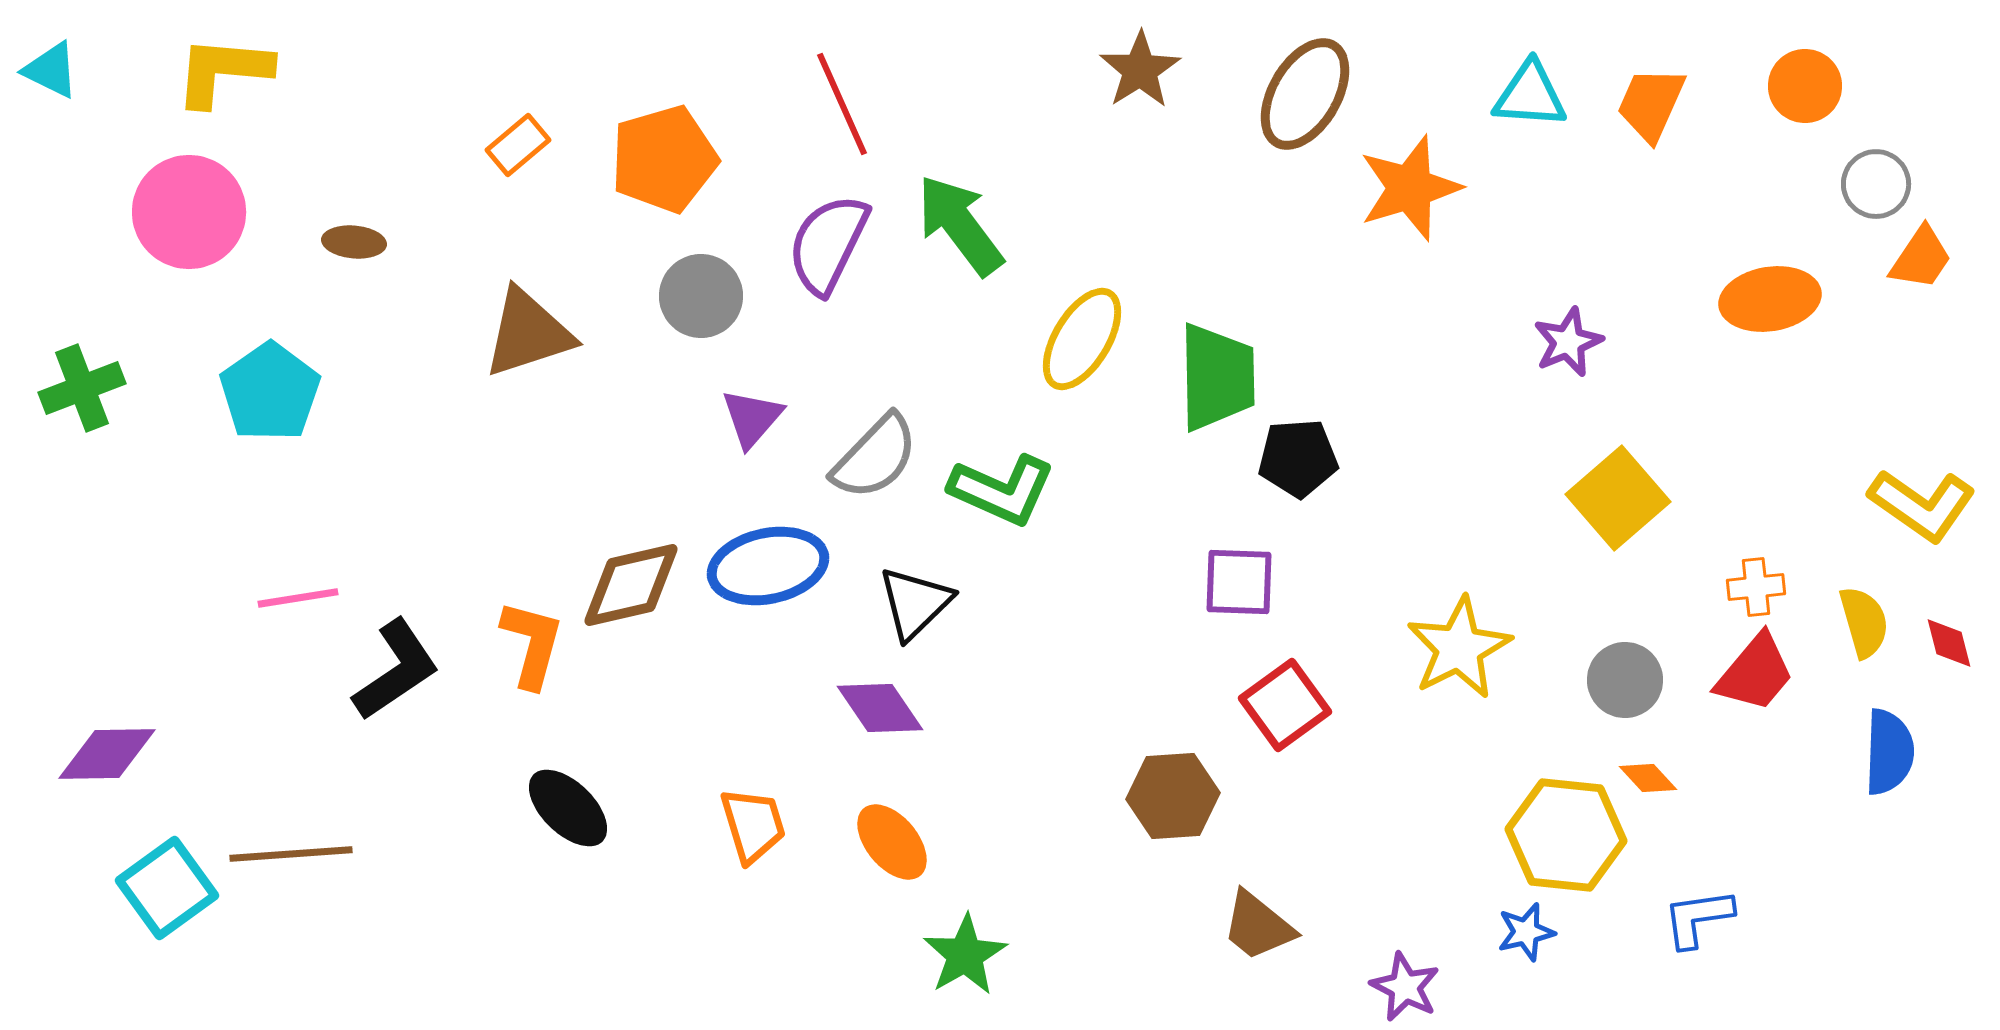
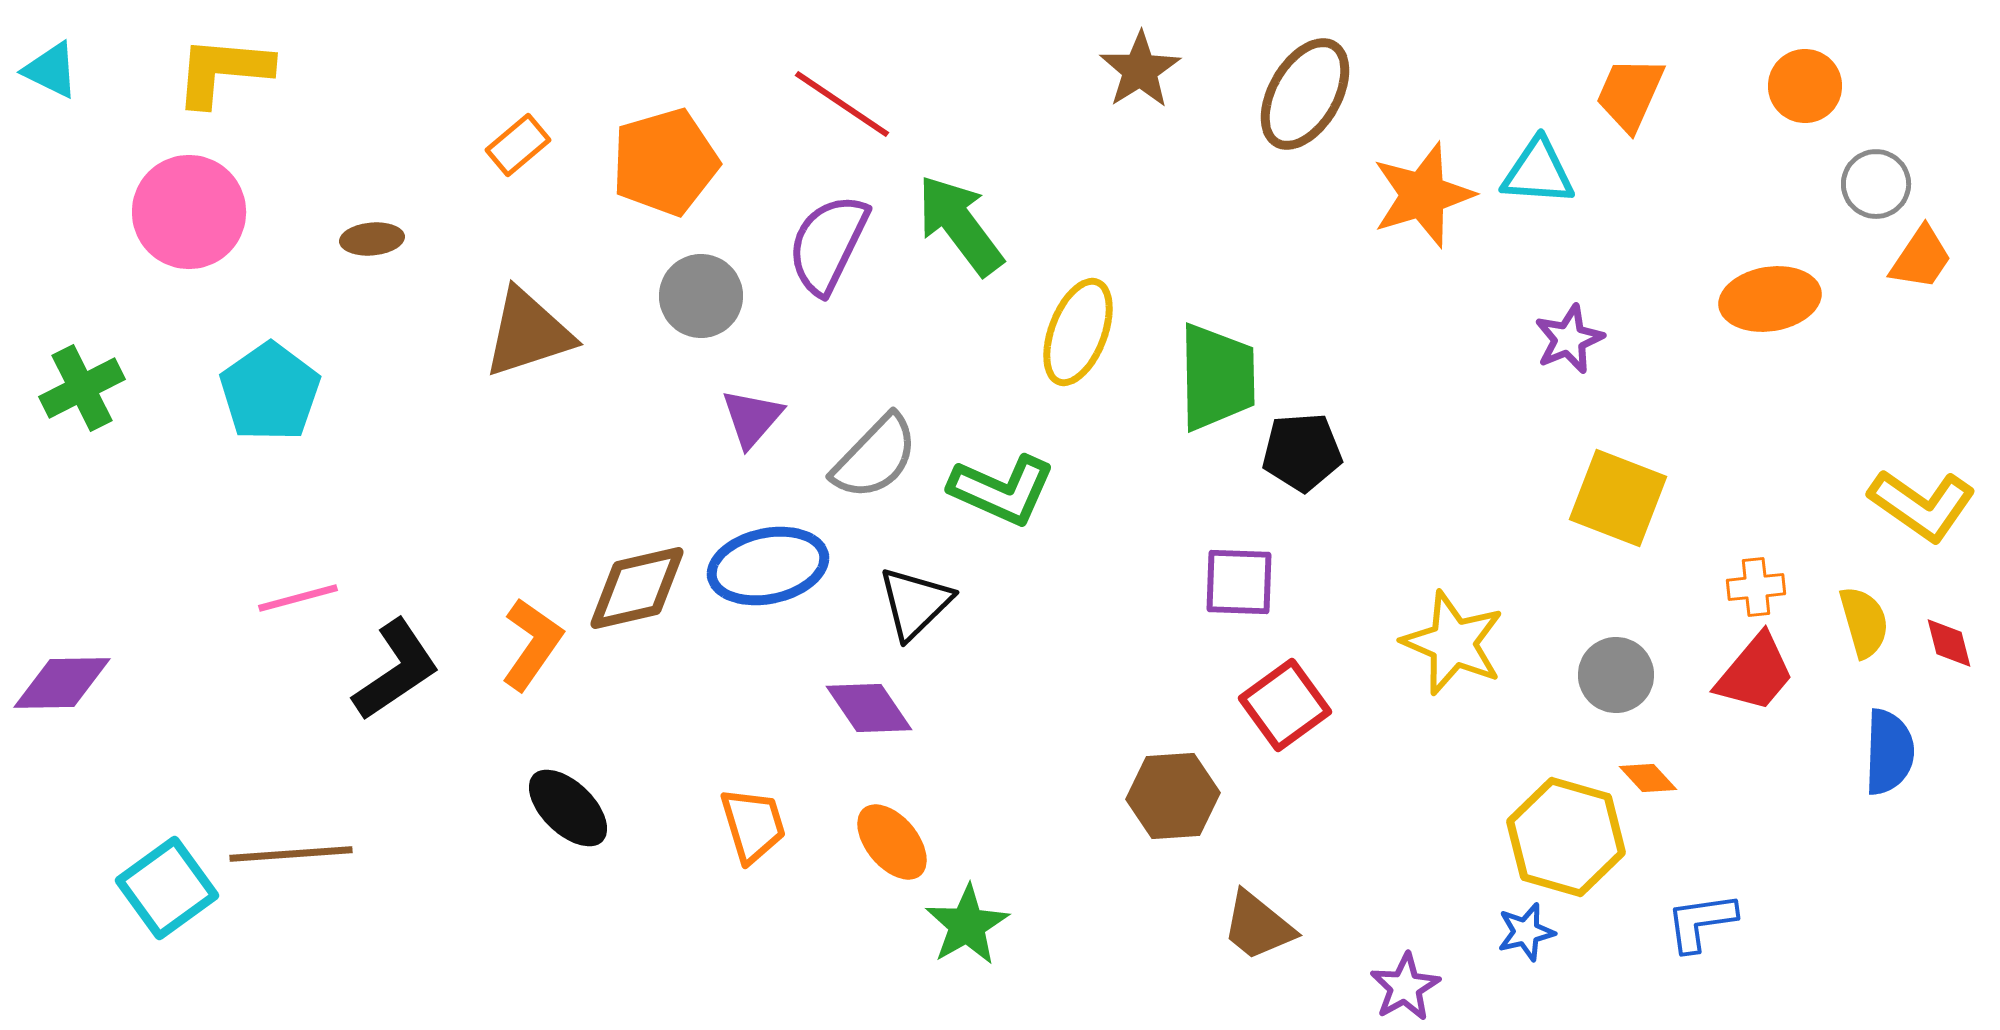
cyan triangle at (1530, 95): moved 8 px right, 77 px down
red line at (842, 104): rotated 32 degrees counterclockwise
orange trapezoid at (1651, 104): moved 21 px left, 10 px up
orange pentagon at (664, 159): moved 1 px right, 3 px down
orange star at (1410, 188): moved 13 px right, 7 px down
brown ellipse at (354, 242): moved 18 px right, 3 px up; rotated 10 degrees counterclockwise
yellow ellipse at (1082, 339): moved 4 px left, 7 px up; rotated 10 degrees counterclockwise
purple star at (1568, 342): moved 1 px right, 3 px up
green cross at (82, 388): rotated 6 degrees counterclockwise
black pentagon at (1298, 458): moved 4 px right, 6 px up
yellow square at (1618, 498): rotated 28 degrees counterclockwise
brown diamond at (631, 585): moved 6 px right, 3 px down
pink line at (298, 598): rotated 6 degrees counterclockwise
orange L-shape at (532, 644): rotated 20 degrees clockwise
yellow star at (1459, 648): moved 6 px left, 5 px up; rotated 22 degrees counterclockwise
gray circle at (1625, 680): moved 9 px left, 5 px up
purple diamond at (880, 708): moved 11 px left
purple diamond at (107, 754): moved 45 px left, 71 px up
yellow hexagon at (1566, 835): moved 2 px down; rotated 10 degrees clockwise
blue L-shape at (1698, 918): moved 3 px right, 4 px down
green star at (965, 955): moved 2 px right, 30 px up
purple star at (1405, 987): rotated 16 degrees clockwise
